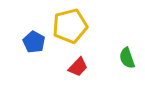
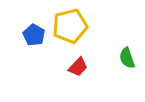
blue pentagon: moved 7 px up
